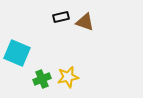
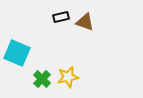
green cross: rotated 24 degrees counterclockwise
